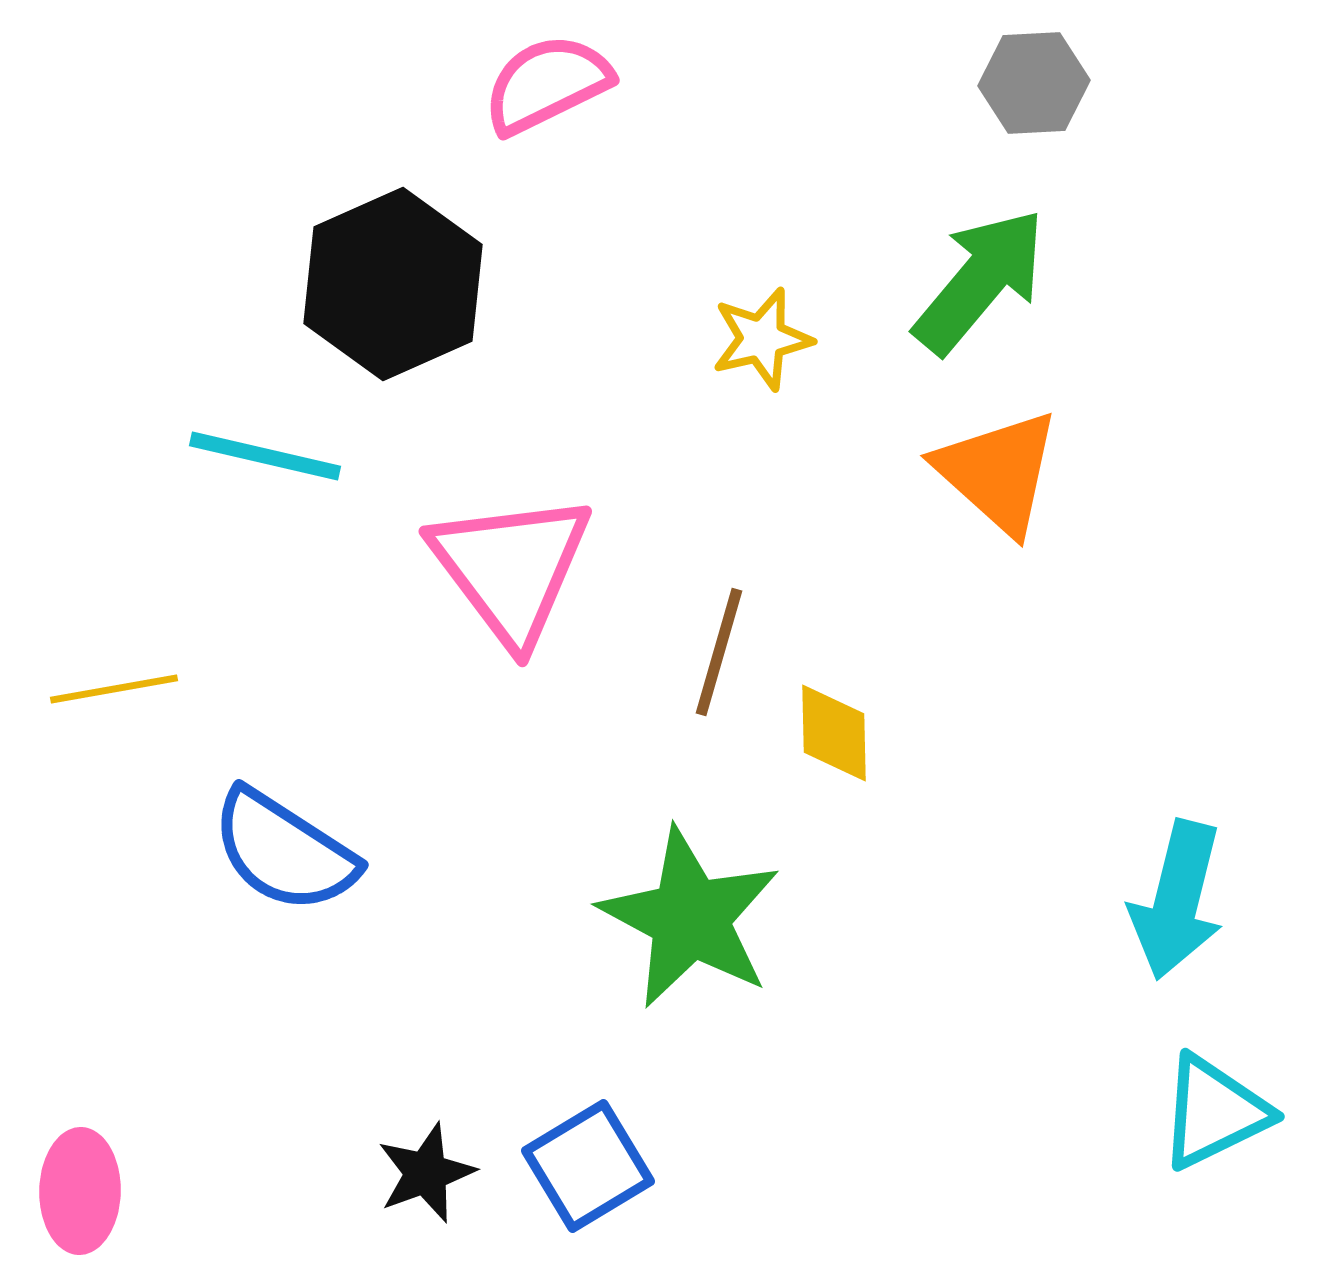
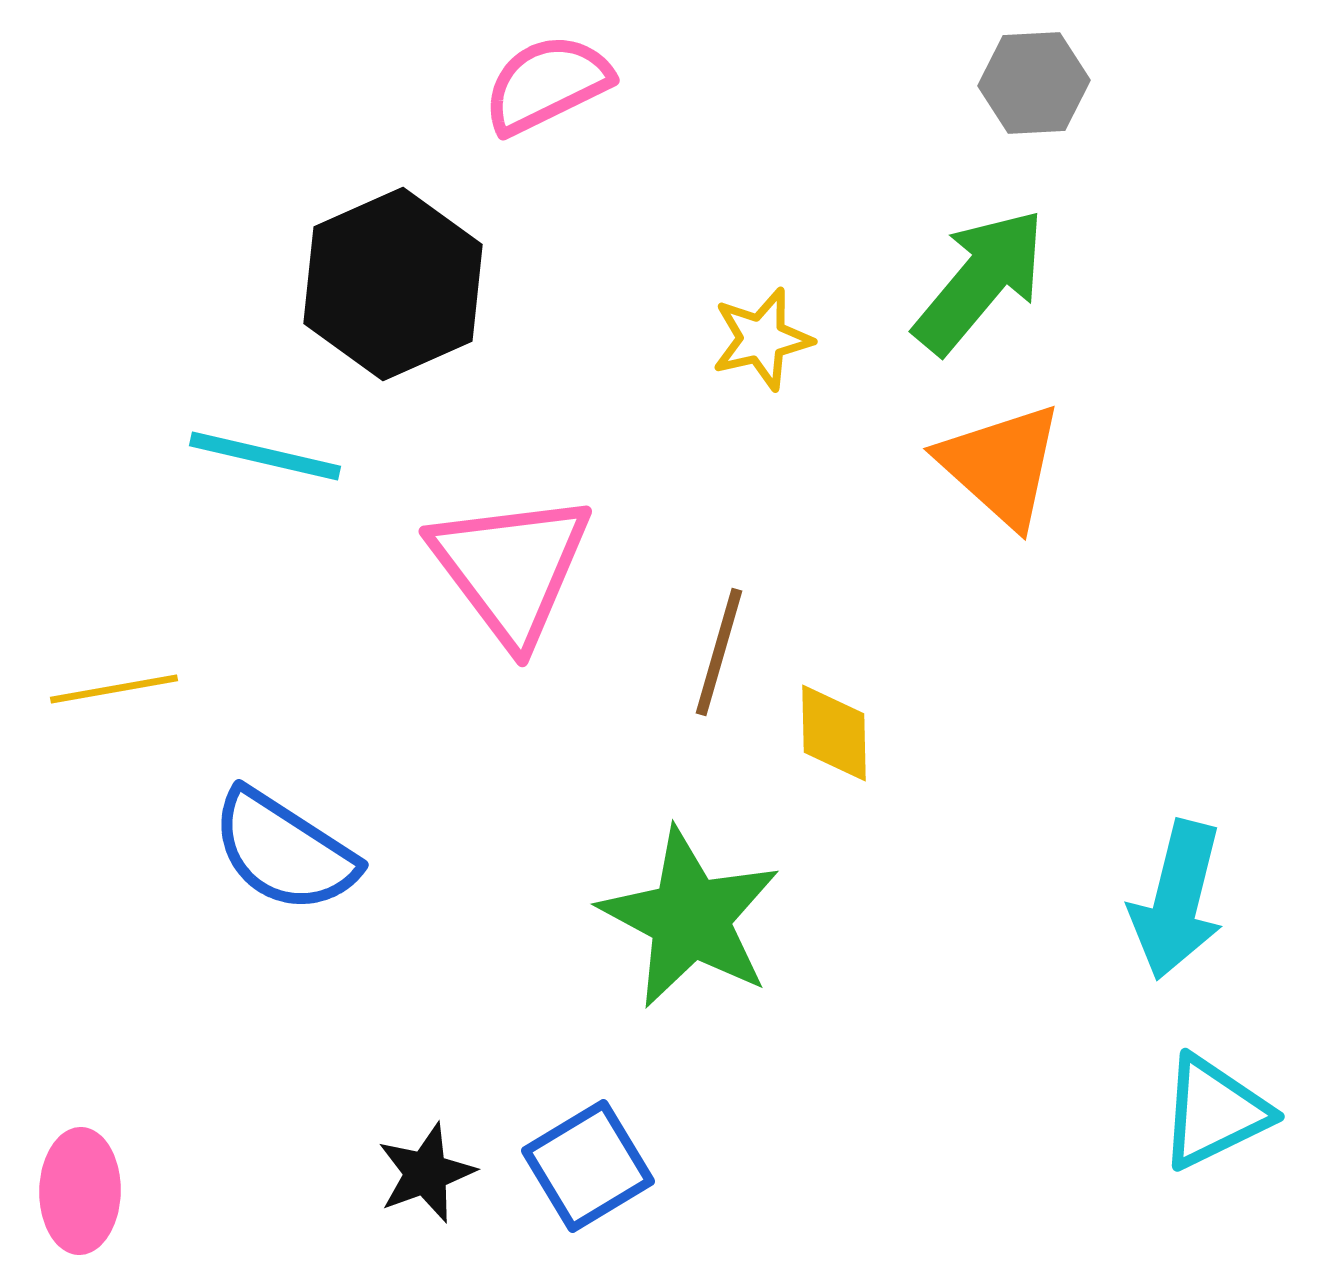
orange triangle: moved 3 px right, 7 px up
